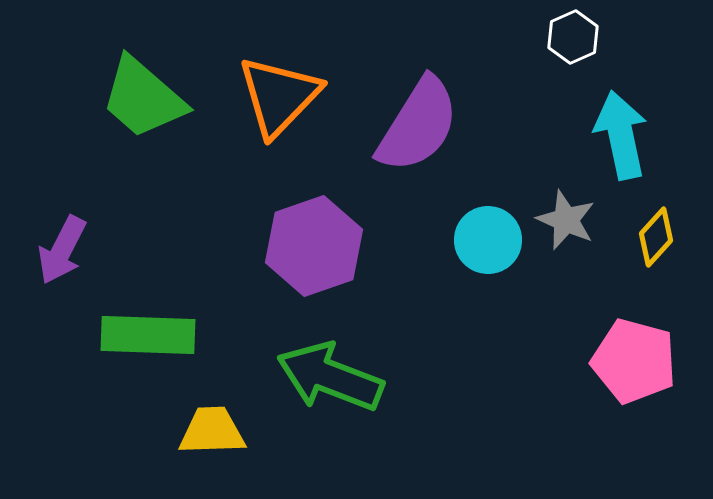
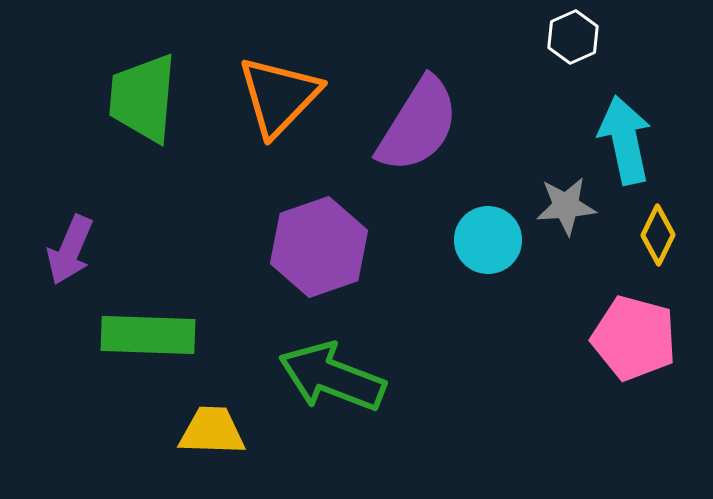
green trapezoid: rotated 54 degrees clockwise
cyan arrow: moved 4 px right, 5 px down
gray star: moved 14 px up; rotated 28 degrees counterclockwise
yellow diamond: moved 2 px right, 2 px up; rotated 16 degrees counterclockwise
purple hexagon: moved 5 px right, 1 px down
purple arrow: moved 8 px right; rotated 4 degrees counterclockwise
pink pentagon: moved 23 px up
green arrow: moved 2 px right
yellow trapezoid: rotated 4 degrees clockwise
